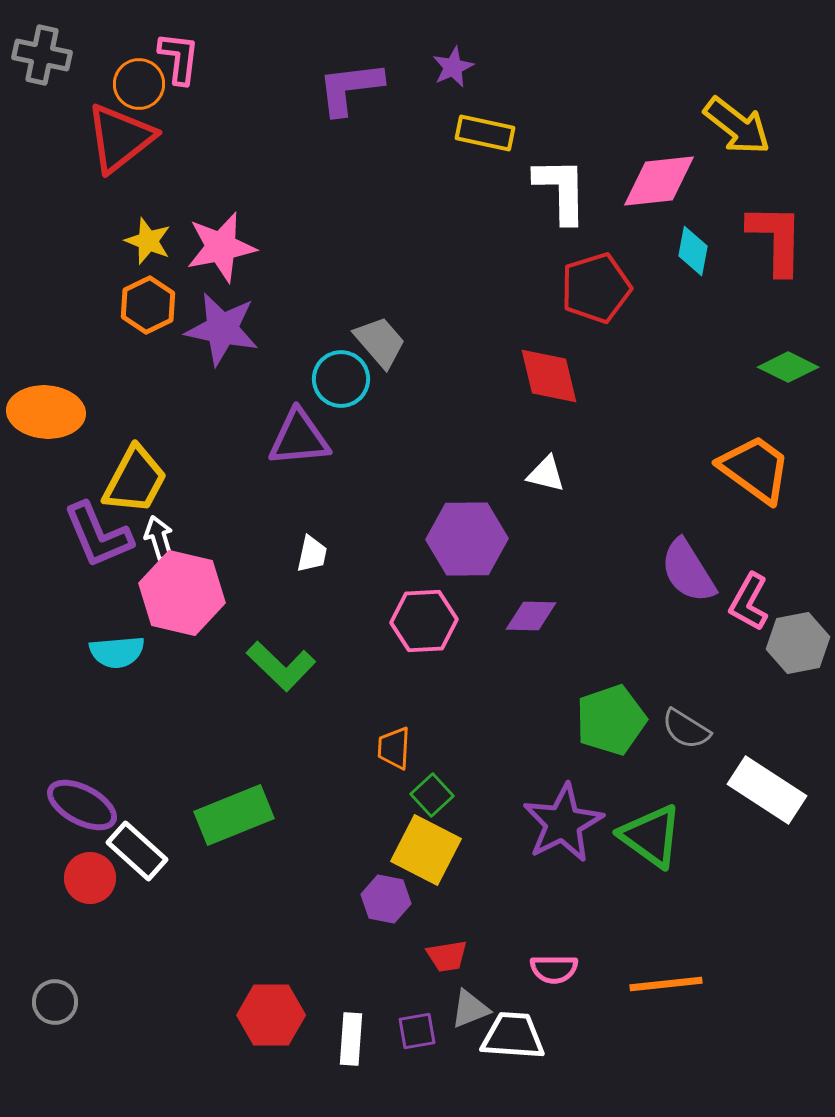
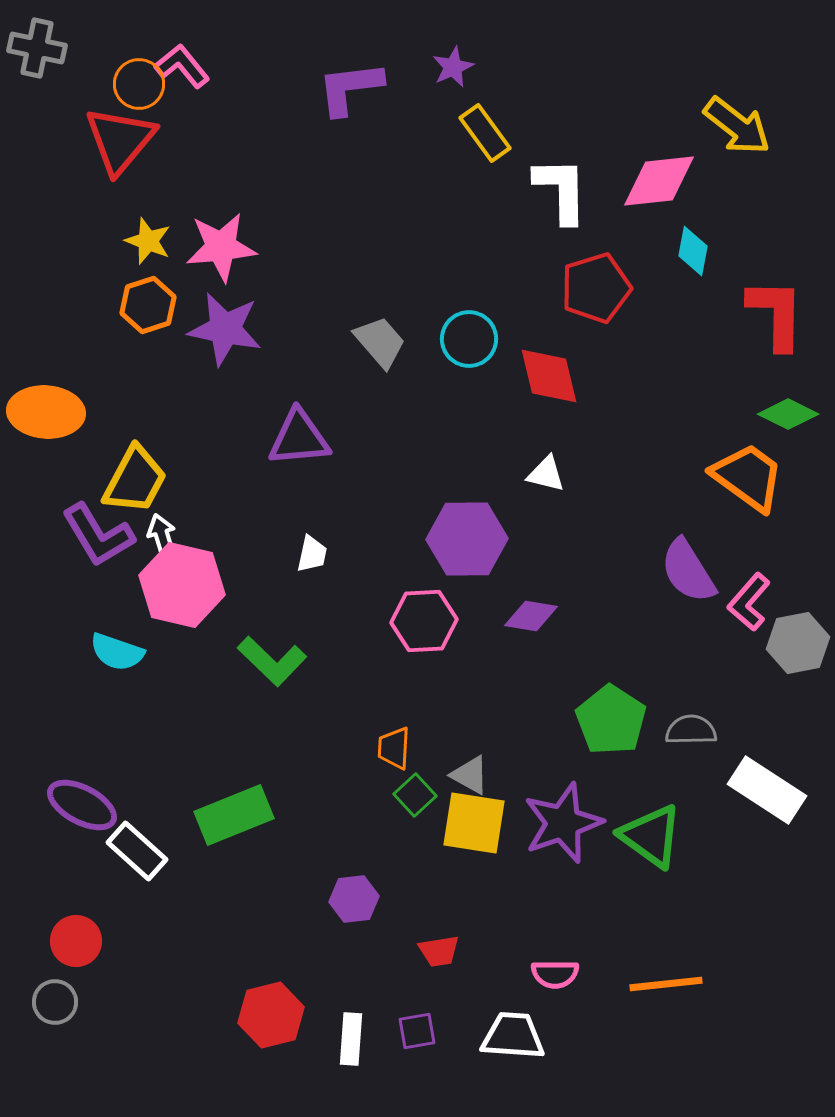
gray cross at (42, 55): moved 5 px left, 7 px up
pink L-shape at (179, 58): moved 3 px right, 8 px down; rotated 46 degrees counterclockwise
yellow rectangle at (485, 133): rotated 42 degrees clockwise
red triangle at (120, 138): moved 2 px down; rotated 12 degrees counterclockwise
red L-shape at (776, 239): moved 75 px down
pink star at (221, 247): rotated 6 degrees clockwise
orange hexagon at (148, 305): rotated 8 degrees clockwise
purple star at (222, 329): moved 3 px right
green diamond at (788, 367): moved 47 px down
cyan circle at (341, 379): moved 128 px right, 40 px up
orange trapezoid at (755, 469): moved 7 px left, 8 px down
purple L-shape at (98, 535): rotated 8 degrees counterclockwise
white arrow at (159, 538): moved 3 px right, 2 px up
pink hexagon at (182, 593): moved 8 px up
pink L-shape at (749, 602): rotated 12 degrees clockwise
purple diamond at (531, 616): rotated 8 degrees clockwise
cyan semicircle at (117, 652): rotated 24 degrees clockwise
green L-shape at (281, 666): moved 9 px left, 5 px up
green pentagon at (611, 720): rotated 20 degrees counterclockwise
gray semicircle at (686, 729): moved 5 px right, 1 px down; rotated 147 degrees clockwise
green square at (432, 795): moved 17 px left
purple star at (563, 823): rotated 8 degrees clockwise
yellow square at (426, 850): moved 48 px right, 27 px up; rotated 18 degrees counterclockwise
red circle at (90, 878): moved 14 px left, 63 px down
purple hexagon at (386, 899): moved 32 px left; rotated 18 degrees counterclockwise
red trapezoid at (447, 956): moved 8 px left, 5 px up
pink semicircle at (554, 969): moved 1 px right, 5 px down
gray triangle at (470, 1009): moved 234 px up; rotated 51 degrees clockwise
red hexagon at (271, 1015): rotated 14 degrees counterclockwise
